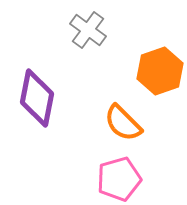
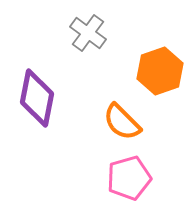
gray cross: moved 3 px down
orange semicircle: moved 1 px left, 1 px up
pink pentagon: moved 10 px right, 1 px up
